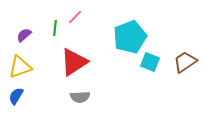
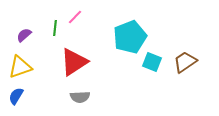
cyan square: moved 2 px right
